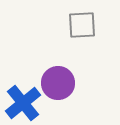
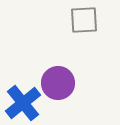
gray square: moved 2 px right, 5 px up
